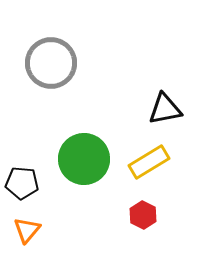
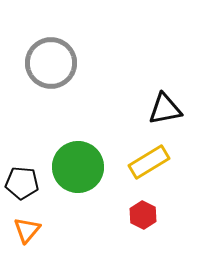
green circle: moved 6 px left, 8 px down
